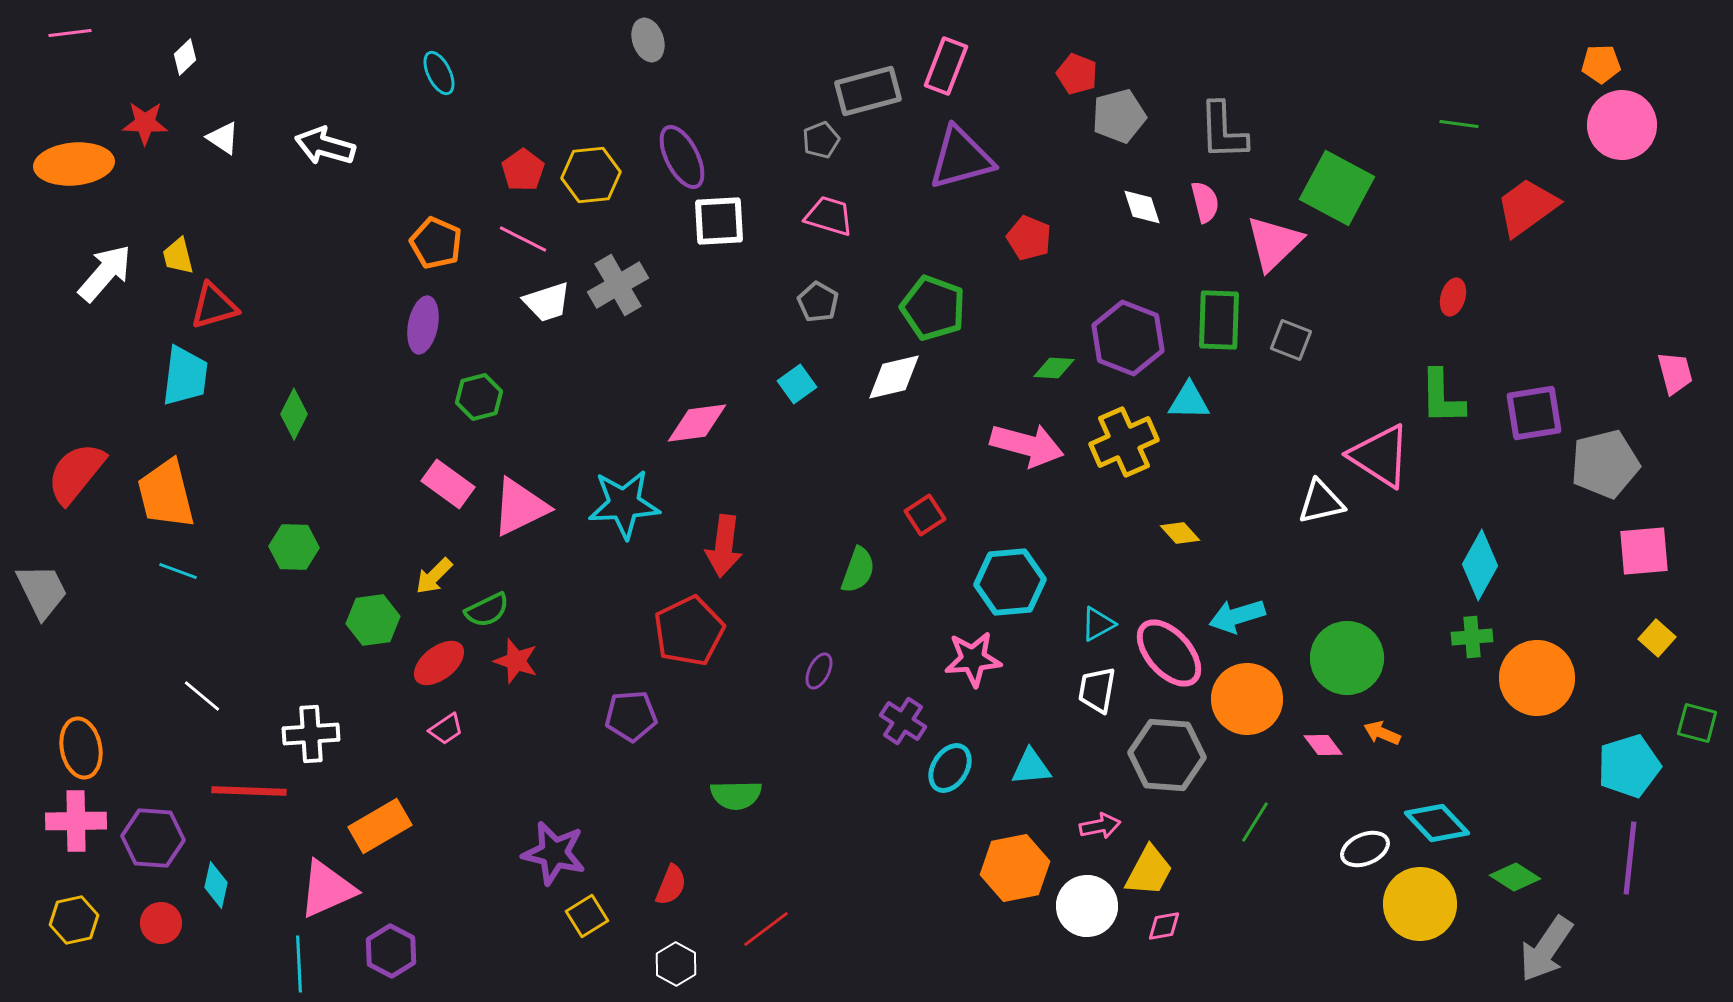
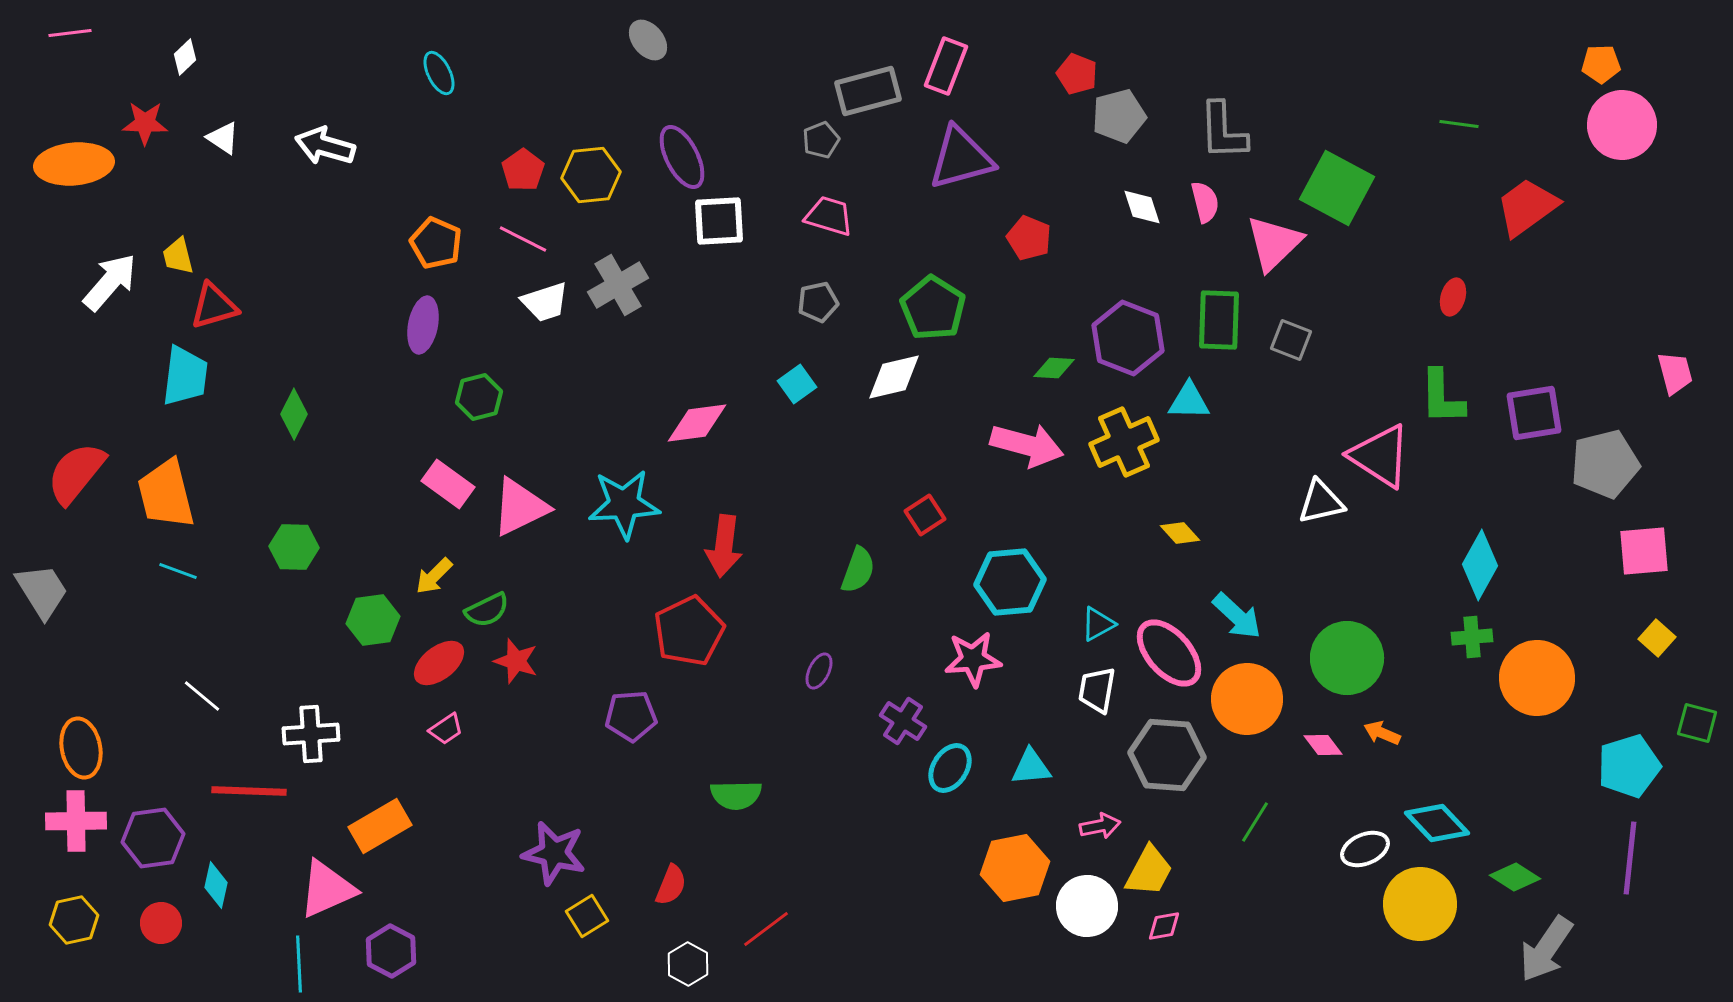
gray ellipse at (648, 40): rotated 21 degrees counterclockwise
white arrow at (105, 273): moved 5 px right, 9 px down
white trapezoid at (547, 302): moved 2 px left
gray pentagon at (818, 302): rotated 30 degrees clockwise
green pentagon at (933, 308): rotated 12 degrees clockwise
gray trapezoid at (42, 591): rotated 6 degrees counterclockwise
cyan arrow at (1237, 616): rotated 120 degrees counterclockwise
purple hexagon at (153, 838): rotated 12 degrees counterclockwise
white hexagon at (676, 964): moved 12 px right
